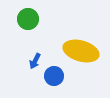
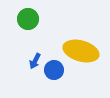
blue circle: moved 6 px up
